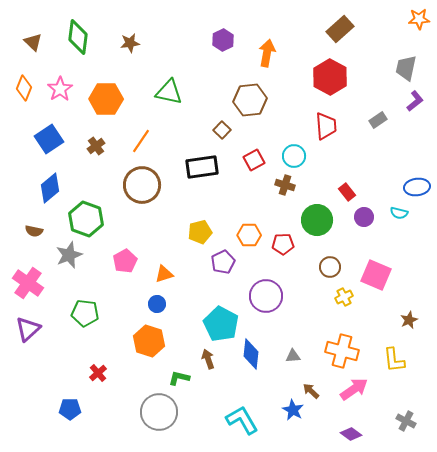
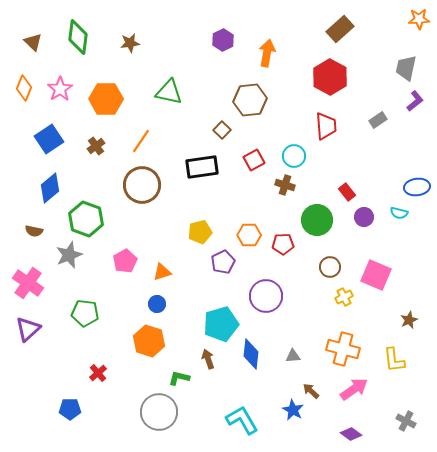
orange triangle at (164, 274): moved 2 px left, 2 px up
cyan pentagon at (221, 324): rotated 28 degrees clockwise
orange cross at (342, 351): moved 1 px right, 2 px up
